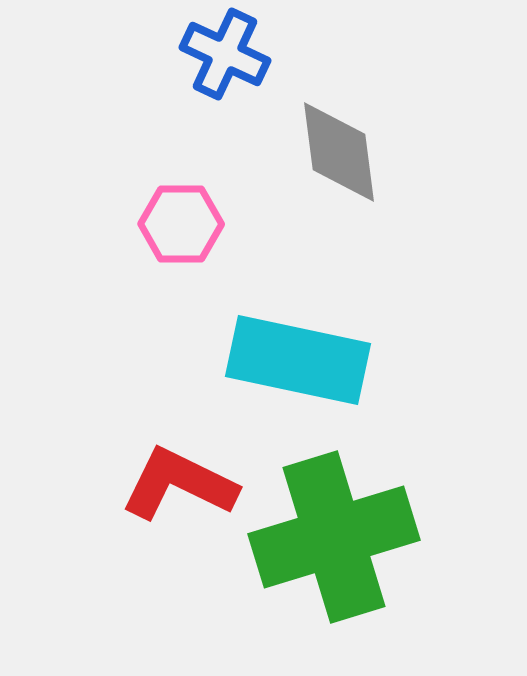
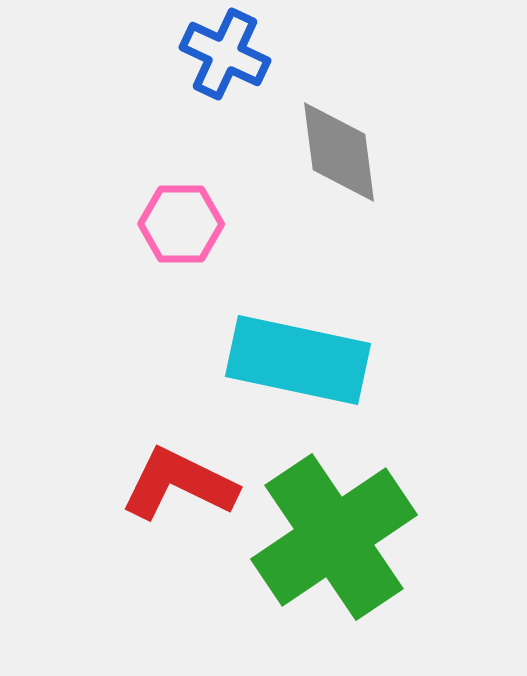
green cross: rotated 17 degrees counterclockwise
